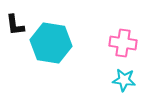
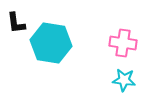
black L-shape: moved 1 px right, 2 px up
